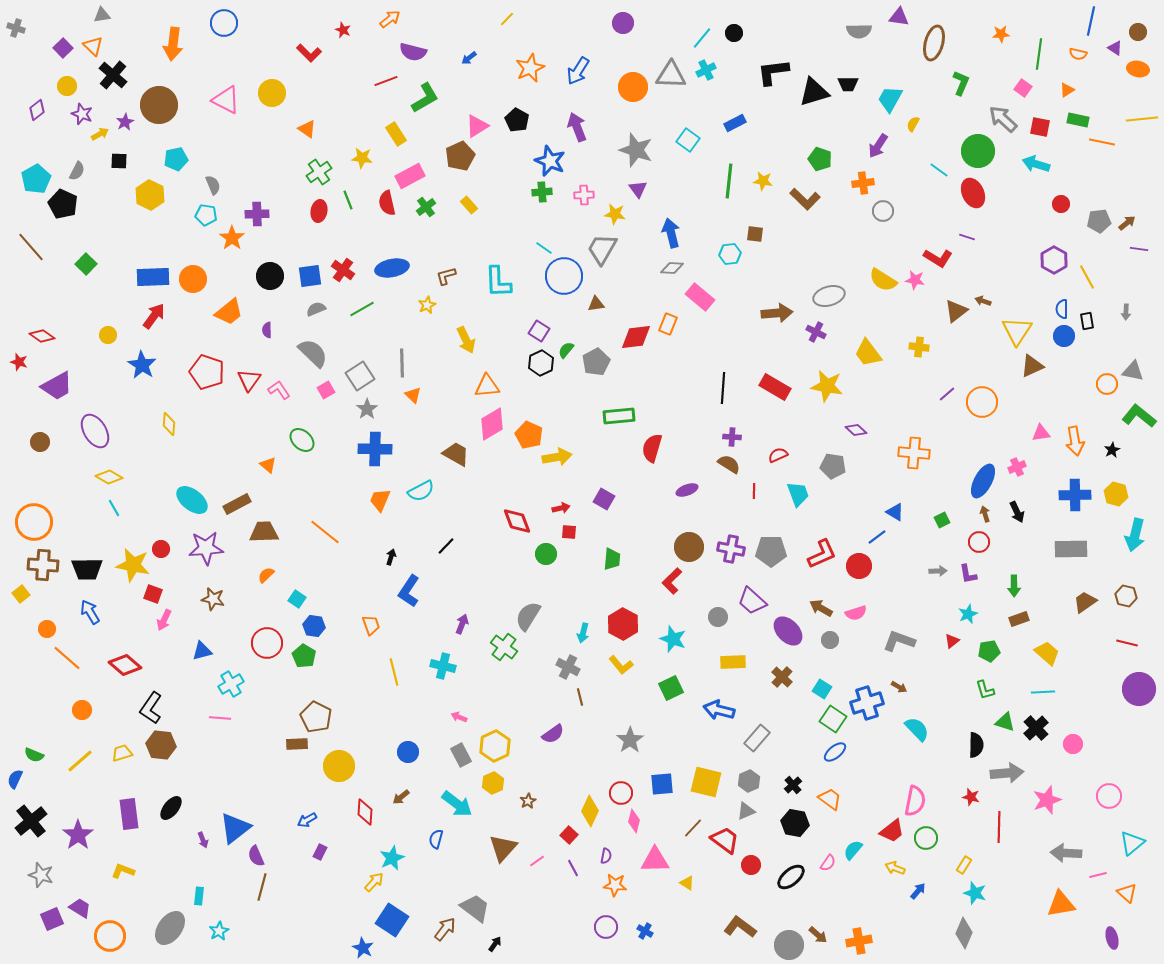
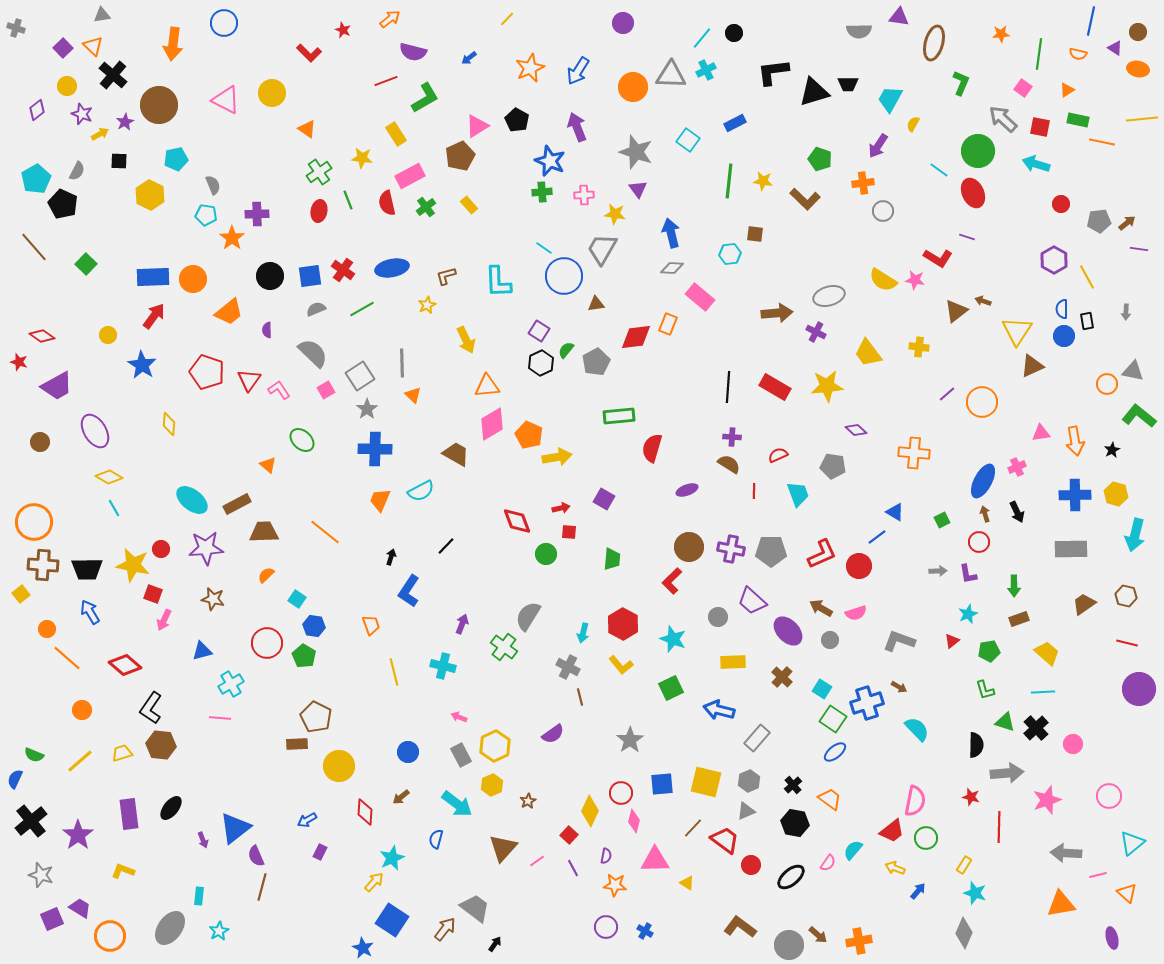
gray star at (636, 150): moved 2 px down
brown line at (31, 247): moved 3 px right
yellow star at (827, 386): rotated 16 degrees counterclockwise
black line at (723, 388): moved 5 px right, 1 px up
brown trapezoid at (1085, 602): moved 1 px left, 2 px down
yellow hexagon at (493, 783): moved 1 px left, 2 px down
